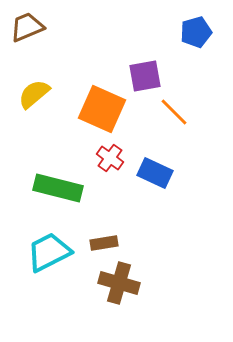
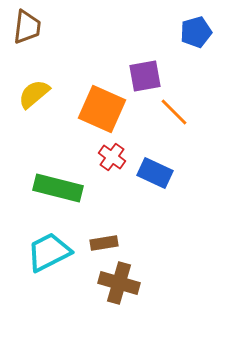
brown trapezoid: rotated 120 degrees clockwise
red cross: moved 2 px right, 1 px up
